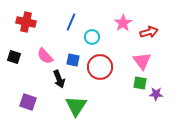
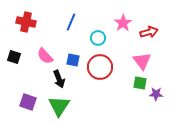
cyan circle: moved 6 px right, 1 px down
green triangle: moved 17 px left
